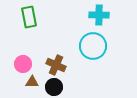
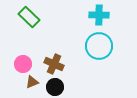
green rectangle: rotated 35 degrees counterclockwise
cyan circle: moved 6 px right
brown cross: moved 2 px left, 1 px up
brown triangle: rotated 24 degrees counterclockwise
black circle: moved 1 px right
